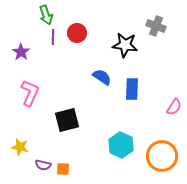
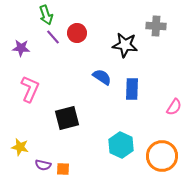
gray cross: rotated 18 degrees counterclockwise
purple line: rotated 42 degrees counterclockwise
purple star: moved 4 px up; rotated 30 degrees counterclockwise
pink L-shape: moved 4 px up
black square: moved 2 px up
